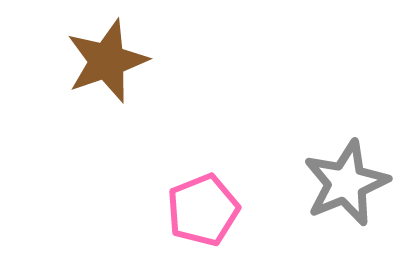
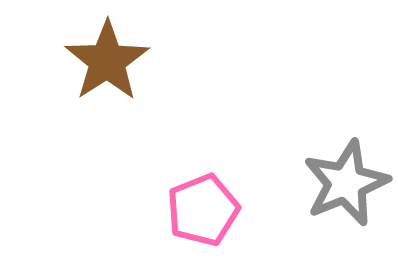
brown star: rotated 14 degrees counterclockwise
